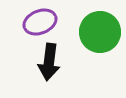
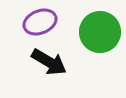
black arrow: rotated 66 degrees counterclockwise
